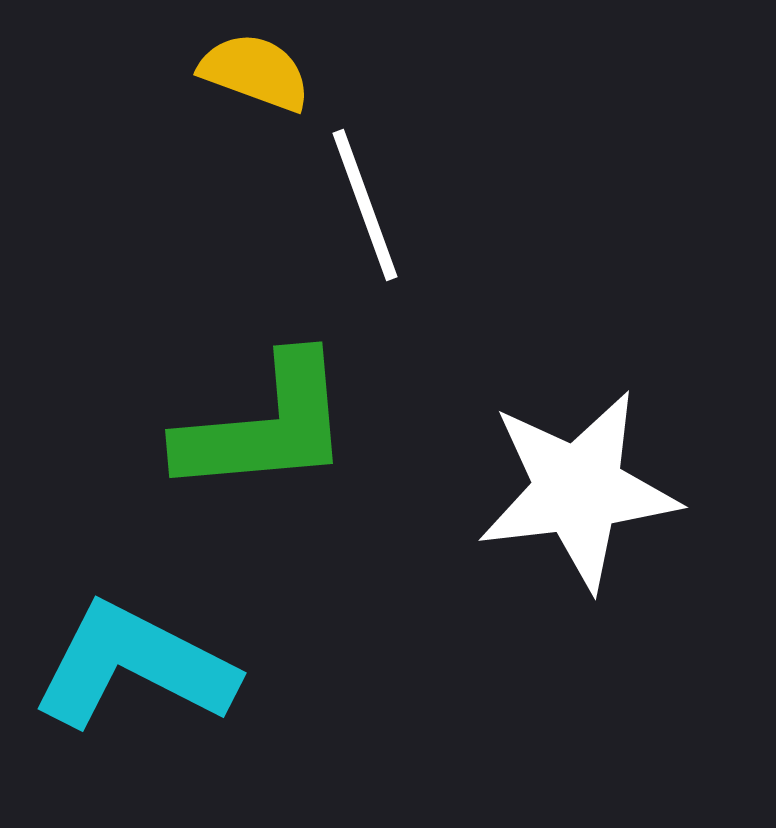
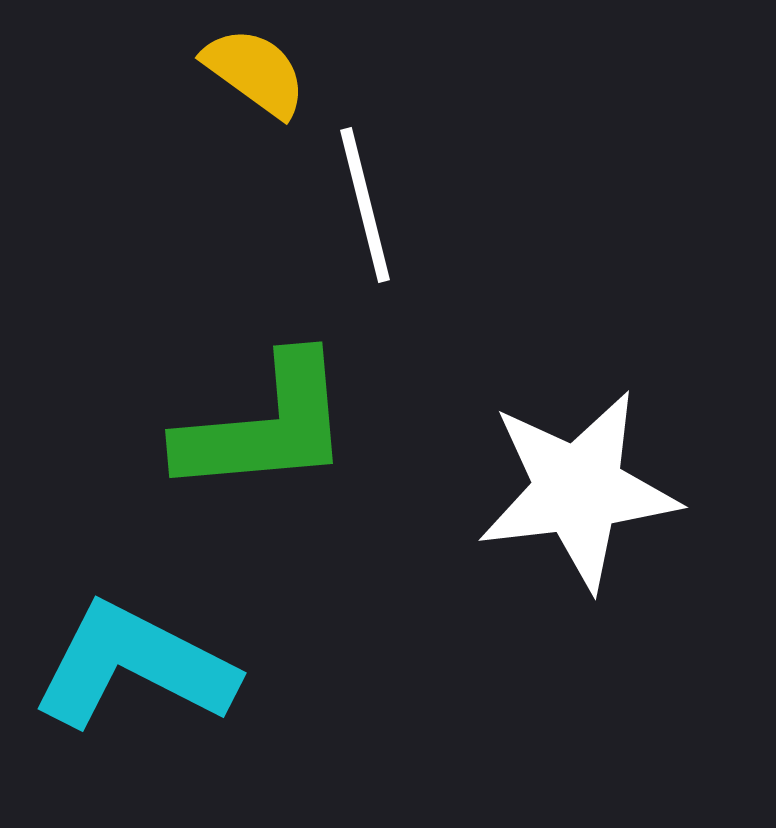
yellow semicircle: rotated 16 degrees clockwise
white line: rotated 6 degrees clockwise
